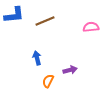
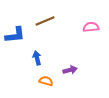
blue L-shape: moved 1 px right, 20 px down
orange semicircle: moved 2 px left; rotated 80 degrees clockwise
